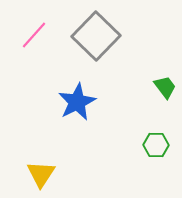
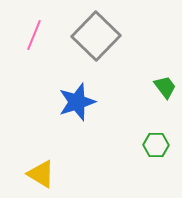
pink line: rotated 20 degrees counterclockwise
blue star: rotated 9 degrees clockwise
yellow triangle: rotated 32 degrees counterclockwise
